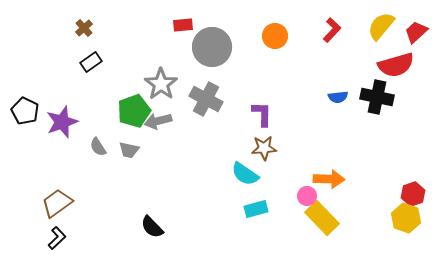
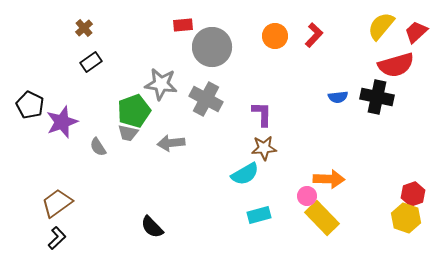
red L-shape: moved 18 px left, 5 px down
gray star: rotated 28 degrees counterclockwise
black pentagon: moved 5 px right, 6 px up
gray arrow: moved 13 px right, 22 px down; rotated 8 degrees clockwise
gray trapezoid: moved 1 px left, 17 px up
cyan semicircle: rotated 64 degrees counterclockwise
cyan rectangle: moved 3 px right, 6 px down
